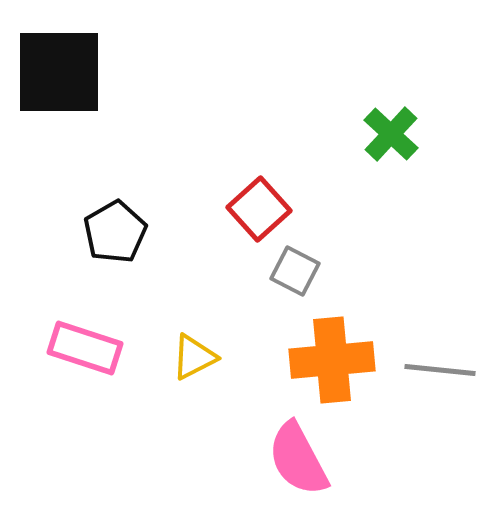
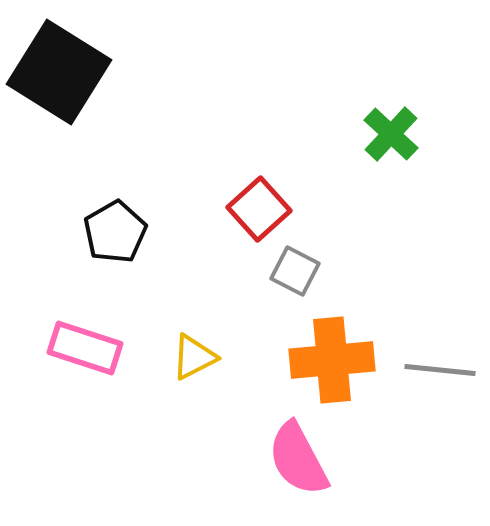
black square: rotated 32 degrees clockwise
